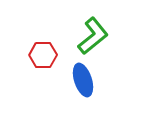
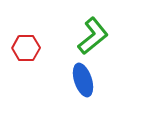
red hexagon: moved 17 px left, 7 px up
